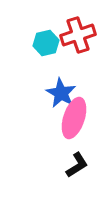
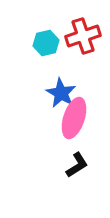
red cross: moved 5 px right, 1 px down
